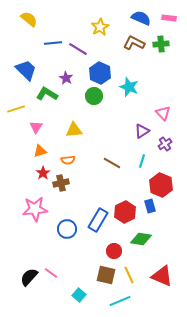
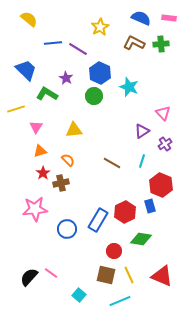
orange semicircle at (68, 160): rotated 128 degrees counterclockwise
